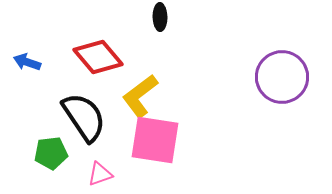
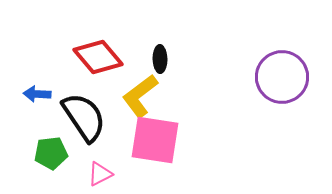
black ellipse: moved 42 px down
blue arrow: moved 10 px right, 32 px down; rotated 16 degrees counterclockwise
pink triangle: rotated 8 degrees counterclockwise
